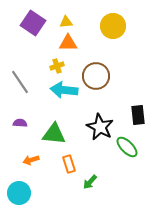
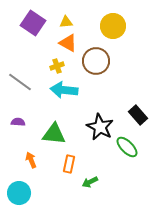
orange triangle: rotated 30 degrees clockwise
brown circle: moved 15 px up
gray line: rotated 20 degrees counterclockwise
black rectangle: rotated 36 degrees counterclockwise
purple semicircle: moved 2 px left, 1 px up
orange arrow: rotated 84 degrees clockwise
orange rectangle: rotated 30 degrees clockwise
green arrow: rotated 21 degrees clockwise
